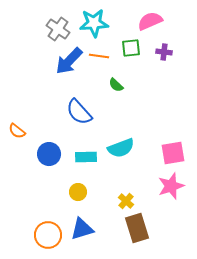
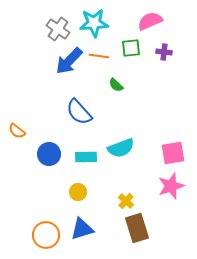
orange circle: moved 2 px left
